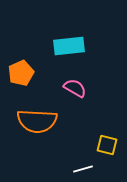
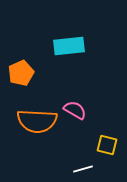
pink semicircle: moved 22 px down
